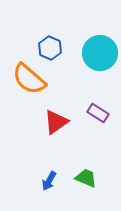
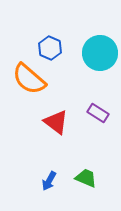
red triangle: rotated 48 degrees counterclockwise
